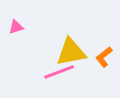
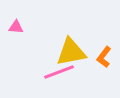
pink triangle: rotated 21 degrees clockwise
orange L-shape: rotated 15 degrees counterclockwise
